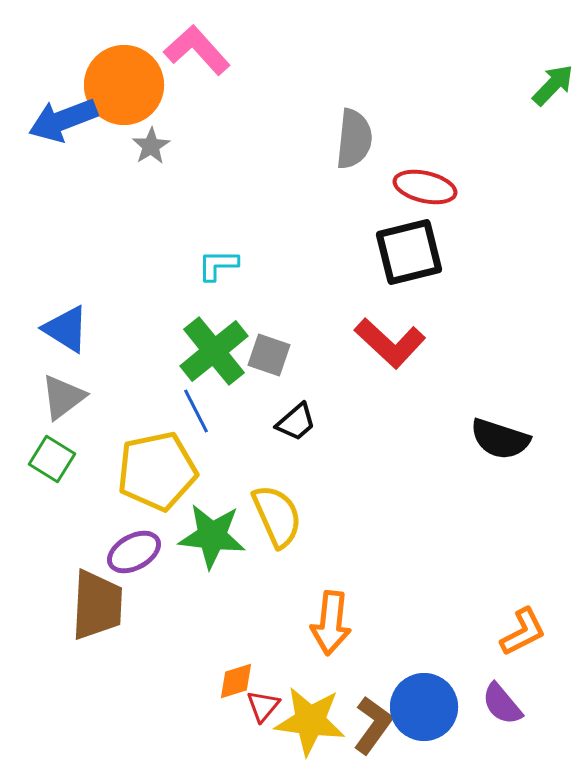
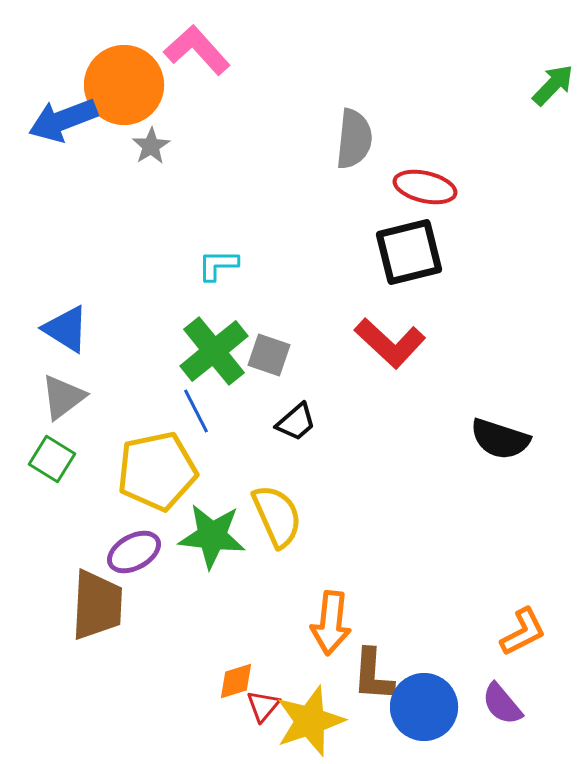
yellow star: rotated 26 degrees counterclockwise
brown L-shape: moved 50 px up; rotated 148 degrees clockwise
